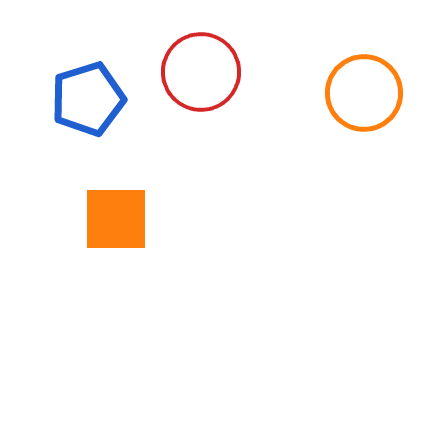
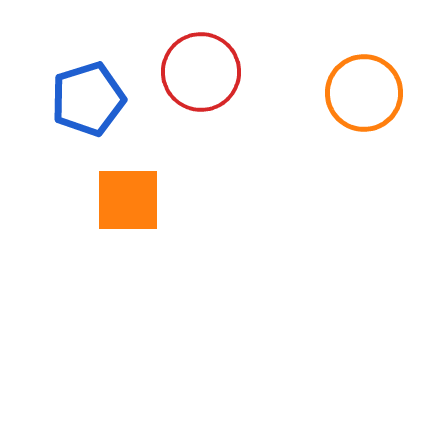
orange square: moved 12 px right, 19 px up
